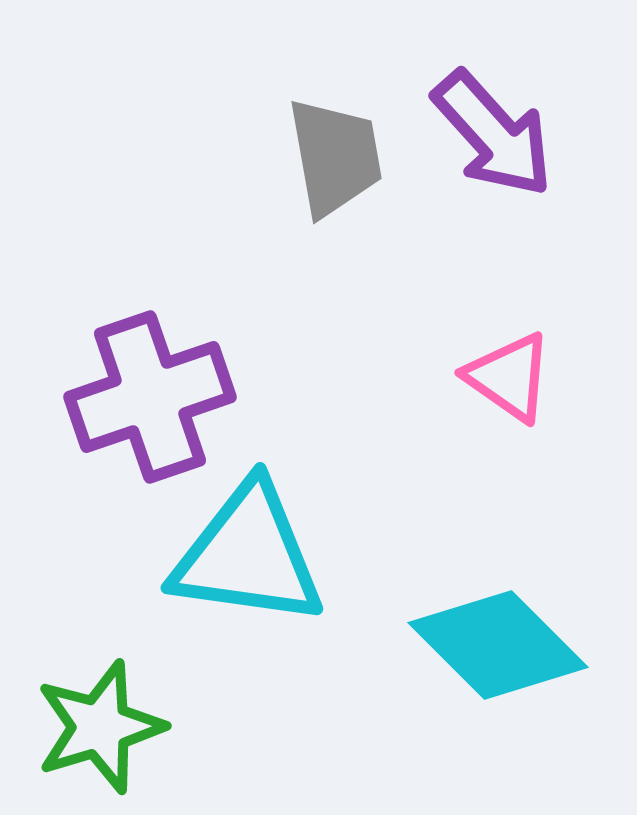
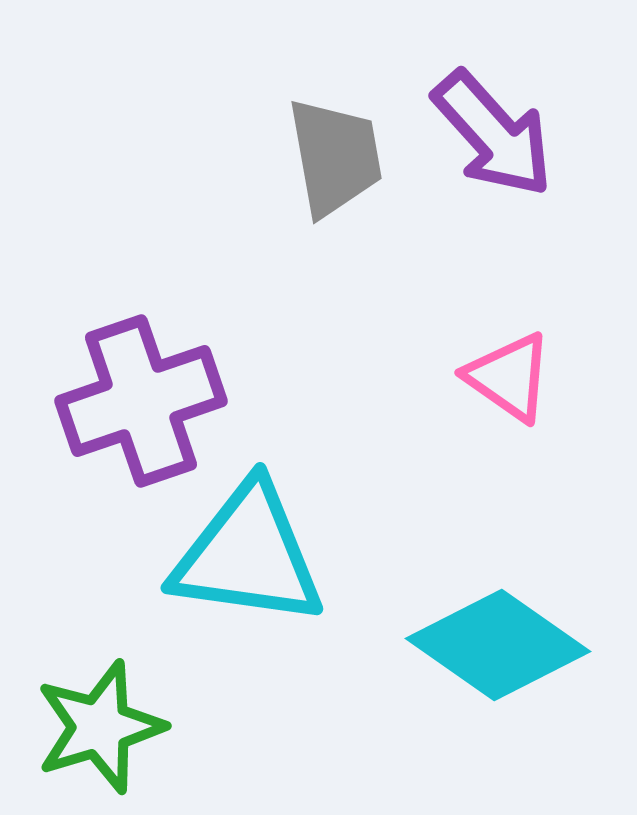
purple cross: moved 9 px left, 4 px down
cyan diamond: rotated 10 degrees counterclockwise
